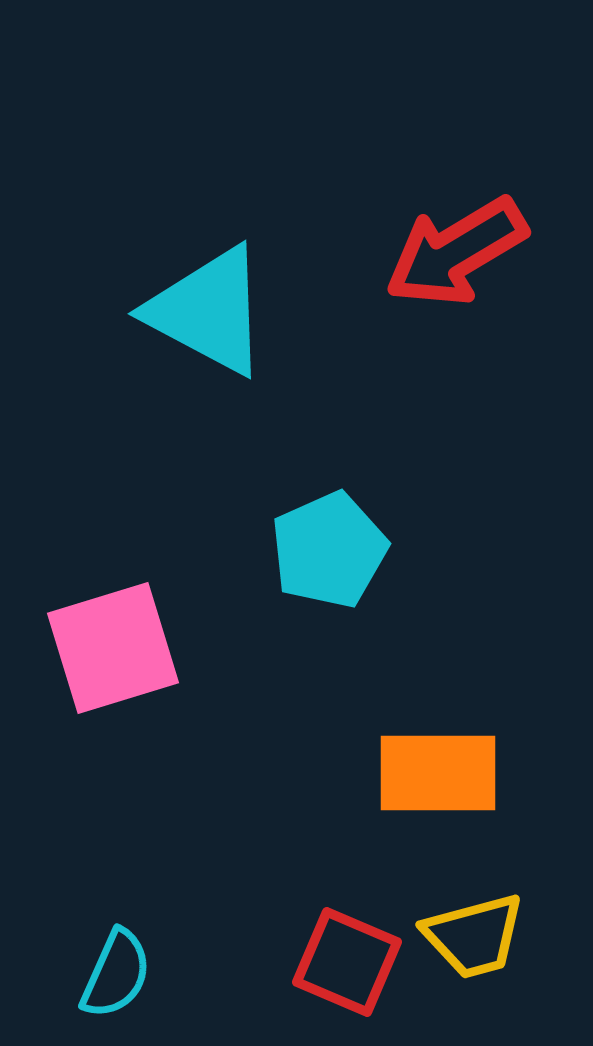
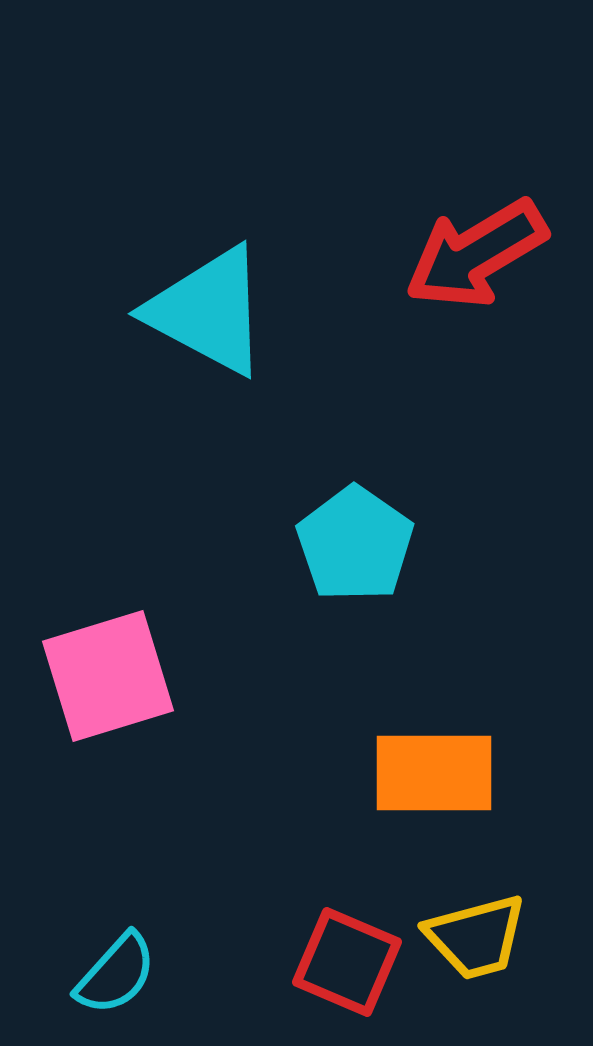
red arrow: moved 20 px right, 2 px down
cyan pentagon: moved 26 px right, 6 px up; rotated 13 degrees counterclockwise
pink square: moved 5 px left, 28 px down
orange rectangle: moved 4 px left
yellow trapezoid: moved 2 px right, 1 px down
cyan semicircle: rotated 18 degrees clockwise
